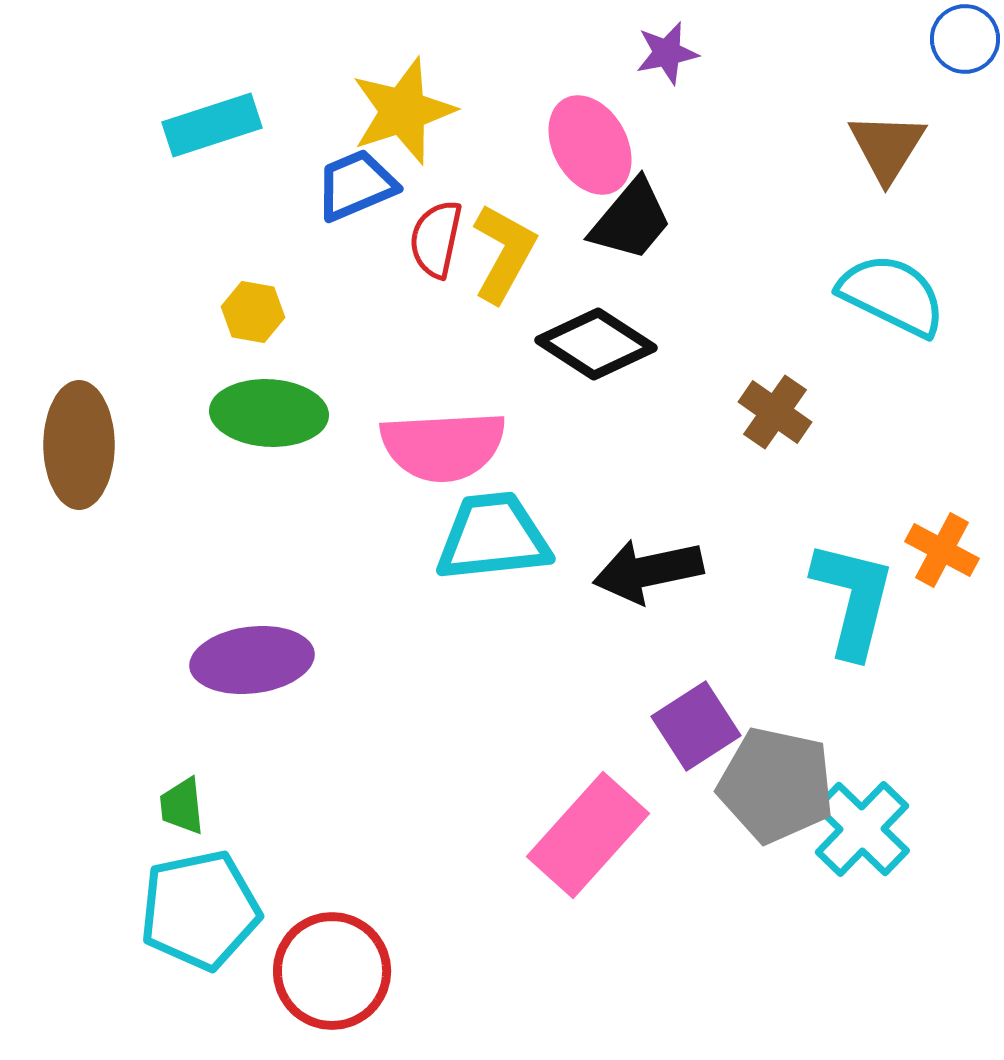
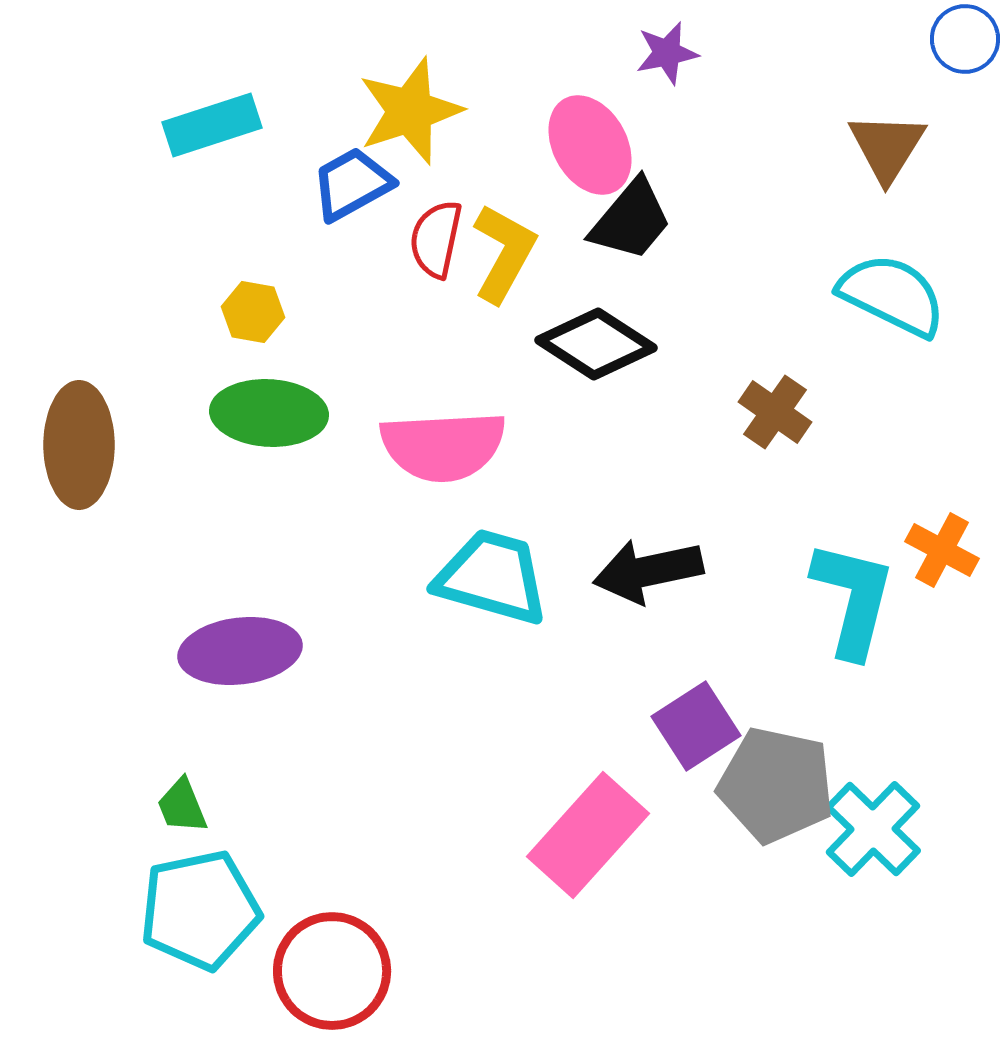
yellow star: moved 7 px right
blue trapezoid: moved 4 px left, 1 px up; rotated 6 degrees counterclockwise
cyan trapezoid: moved 1 px left, 40 px down; rotated 22 degrees clockwise
purple ellipse: moved 12 px left, 9 px up
green trapezoid: rotated 16 degrees counterclockwise
cyan cross: moved 11 px right
